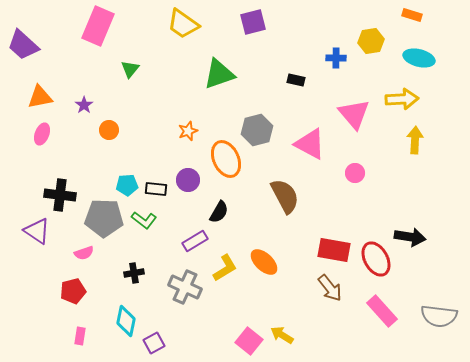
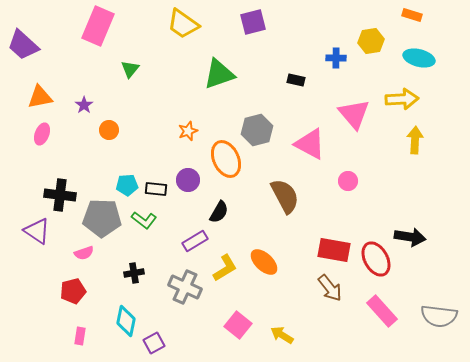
pink circle at (355, 173): moved 7 px left, 8 px down
gray pentagon at (104, 218): moved 2 px left
pink square at (249, 341): moved 11 px left, 16 px up
